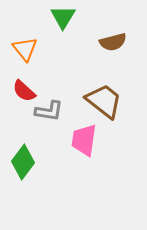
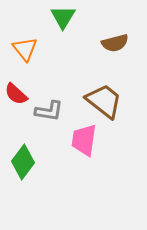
brown semicircle: moved 2 px right, 1 px down
red semicircle: moved 8 px left, 3 px down
